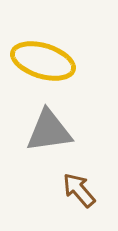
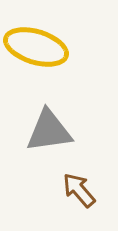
yellow ellipse: moved 7 px left, 14 px up
